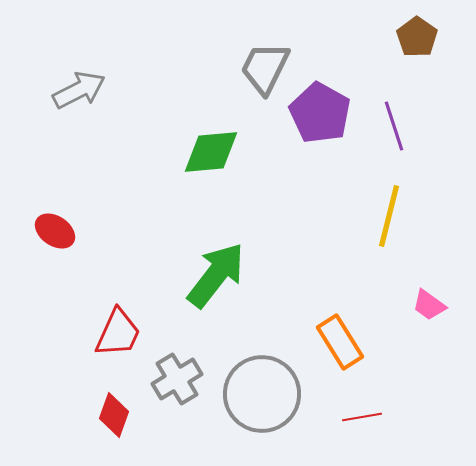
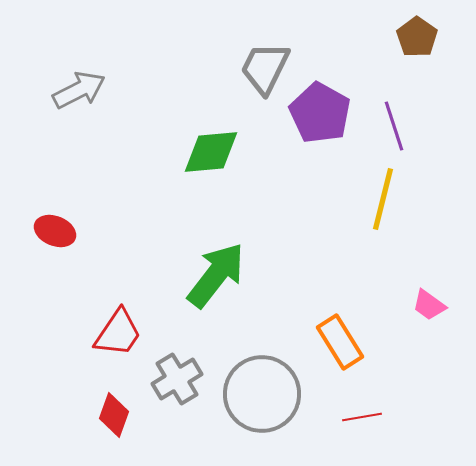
yellow line: moved 6 px left, 17 px up
red ellipse: rotated 12 degrees counterclockwise
red trapezoid: rotated 10 degrees clockwise
